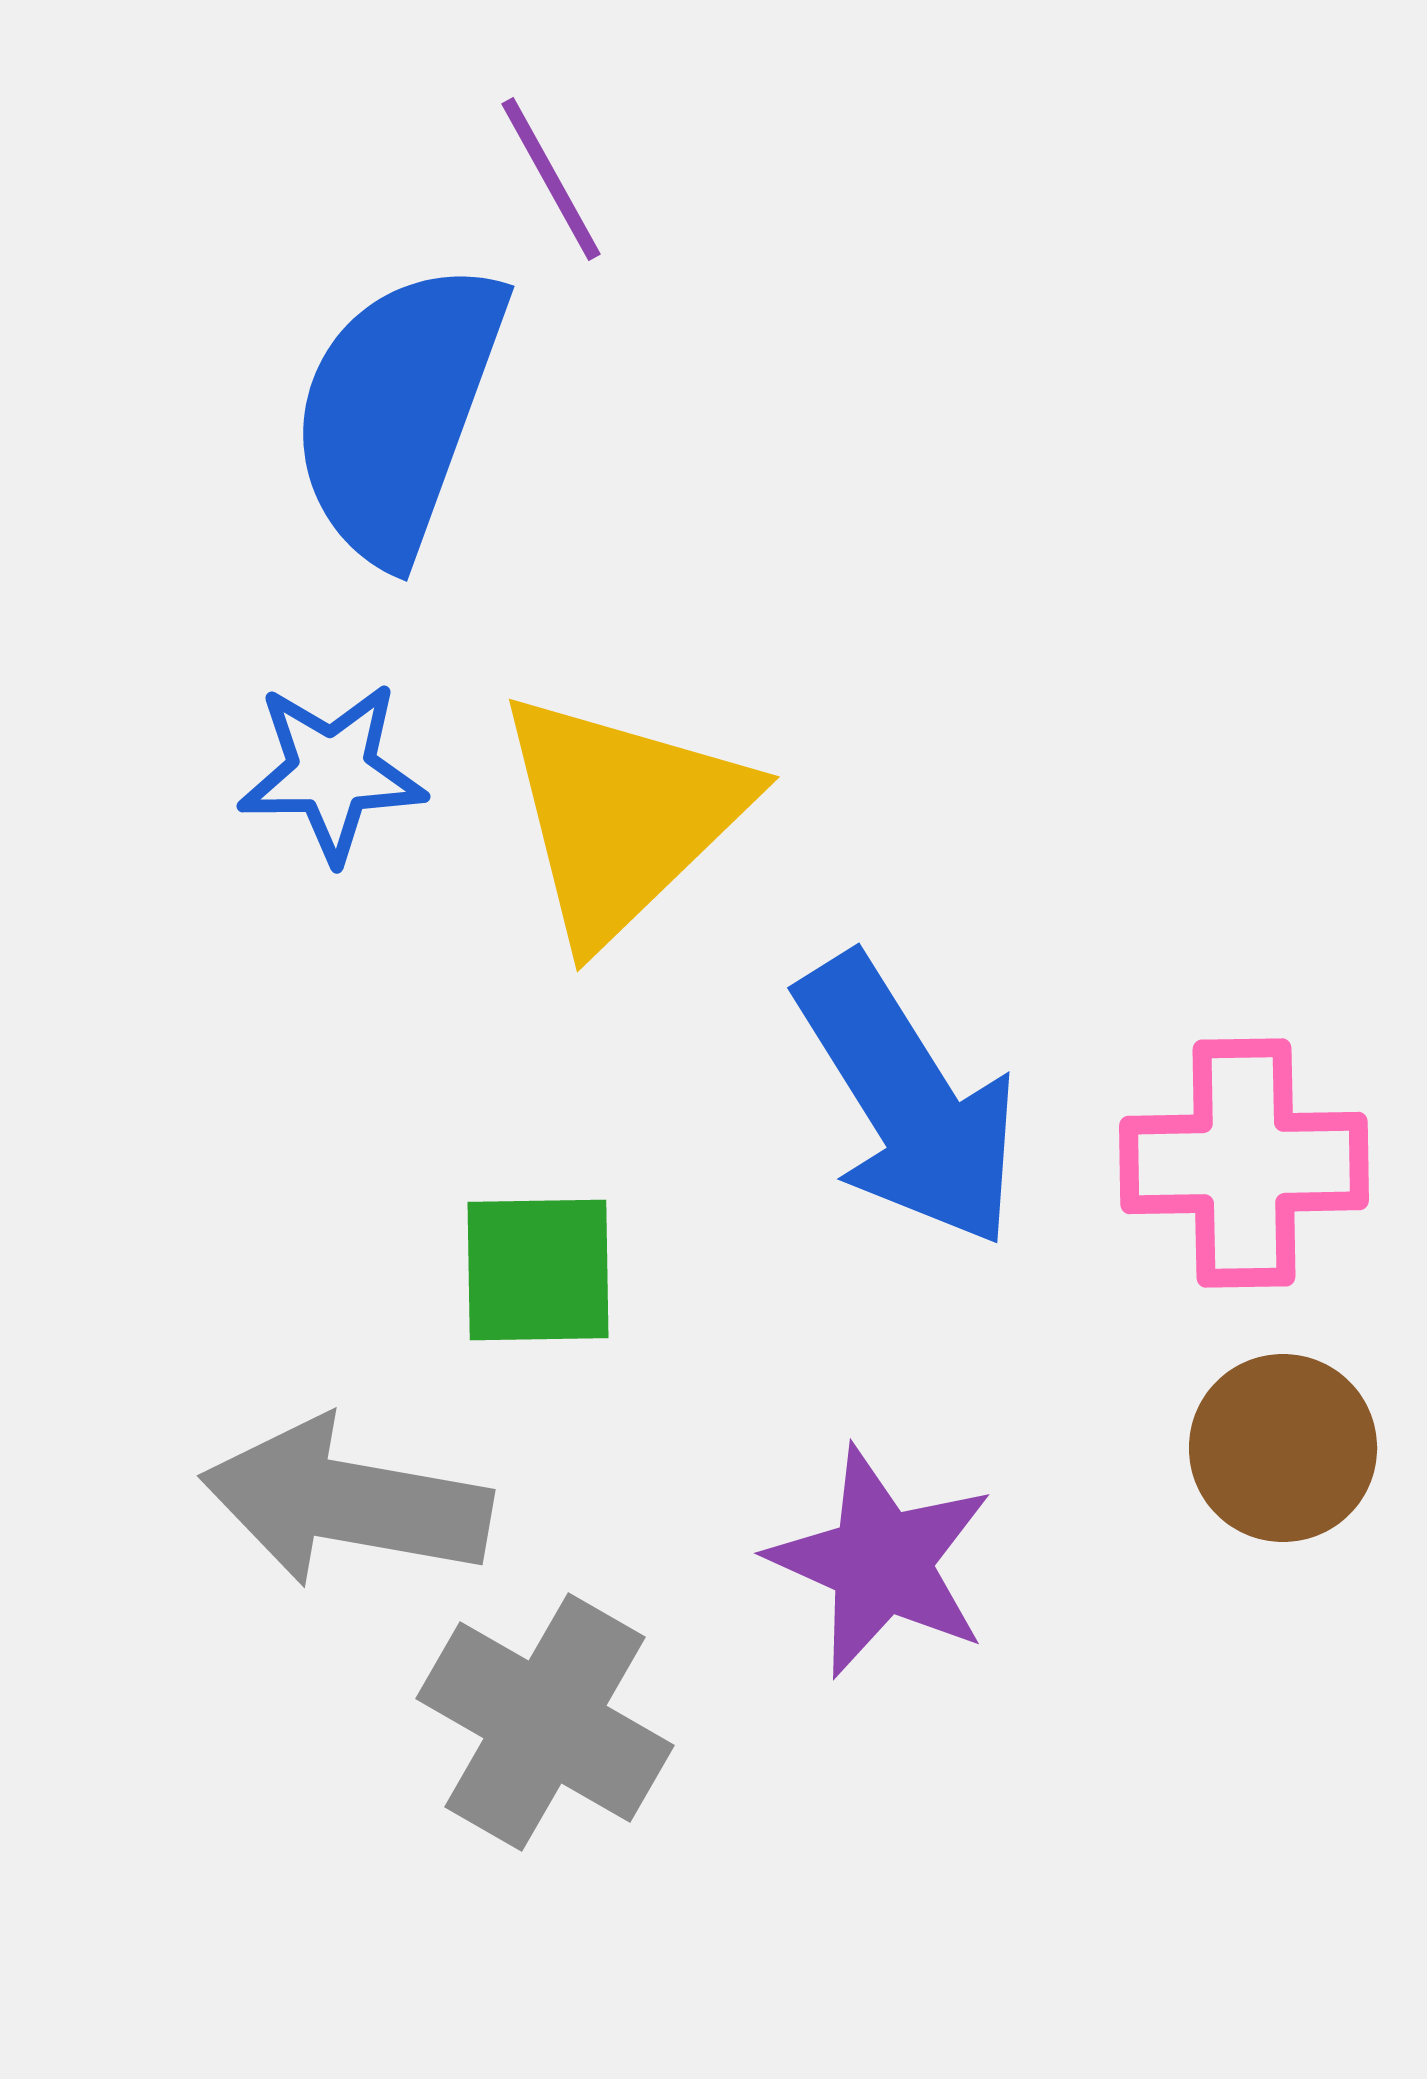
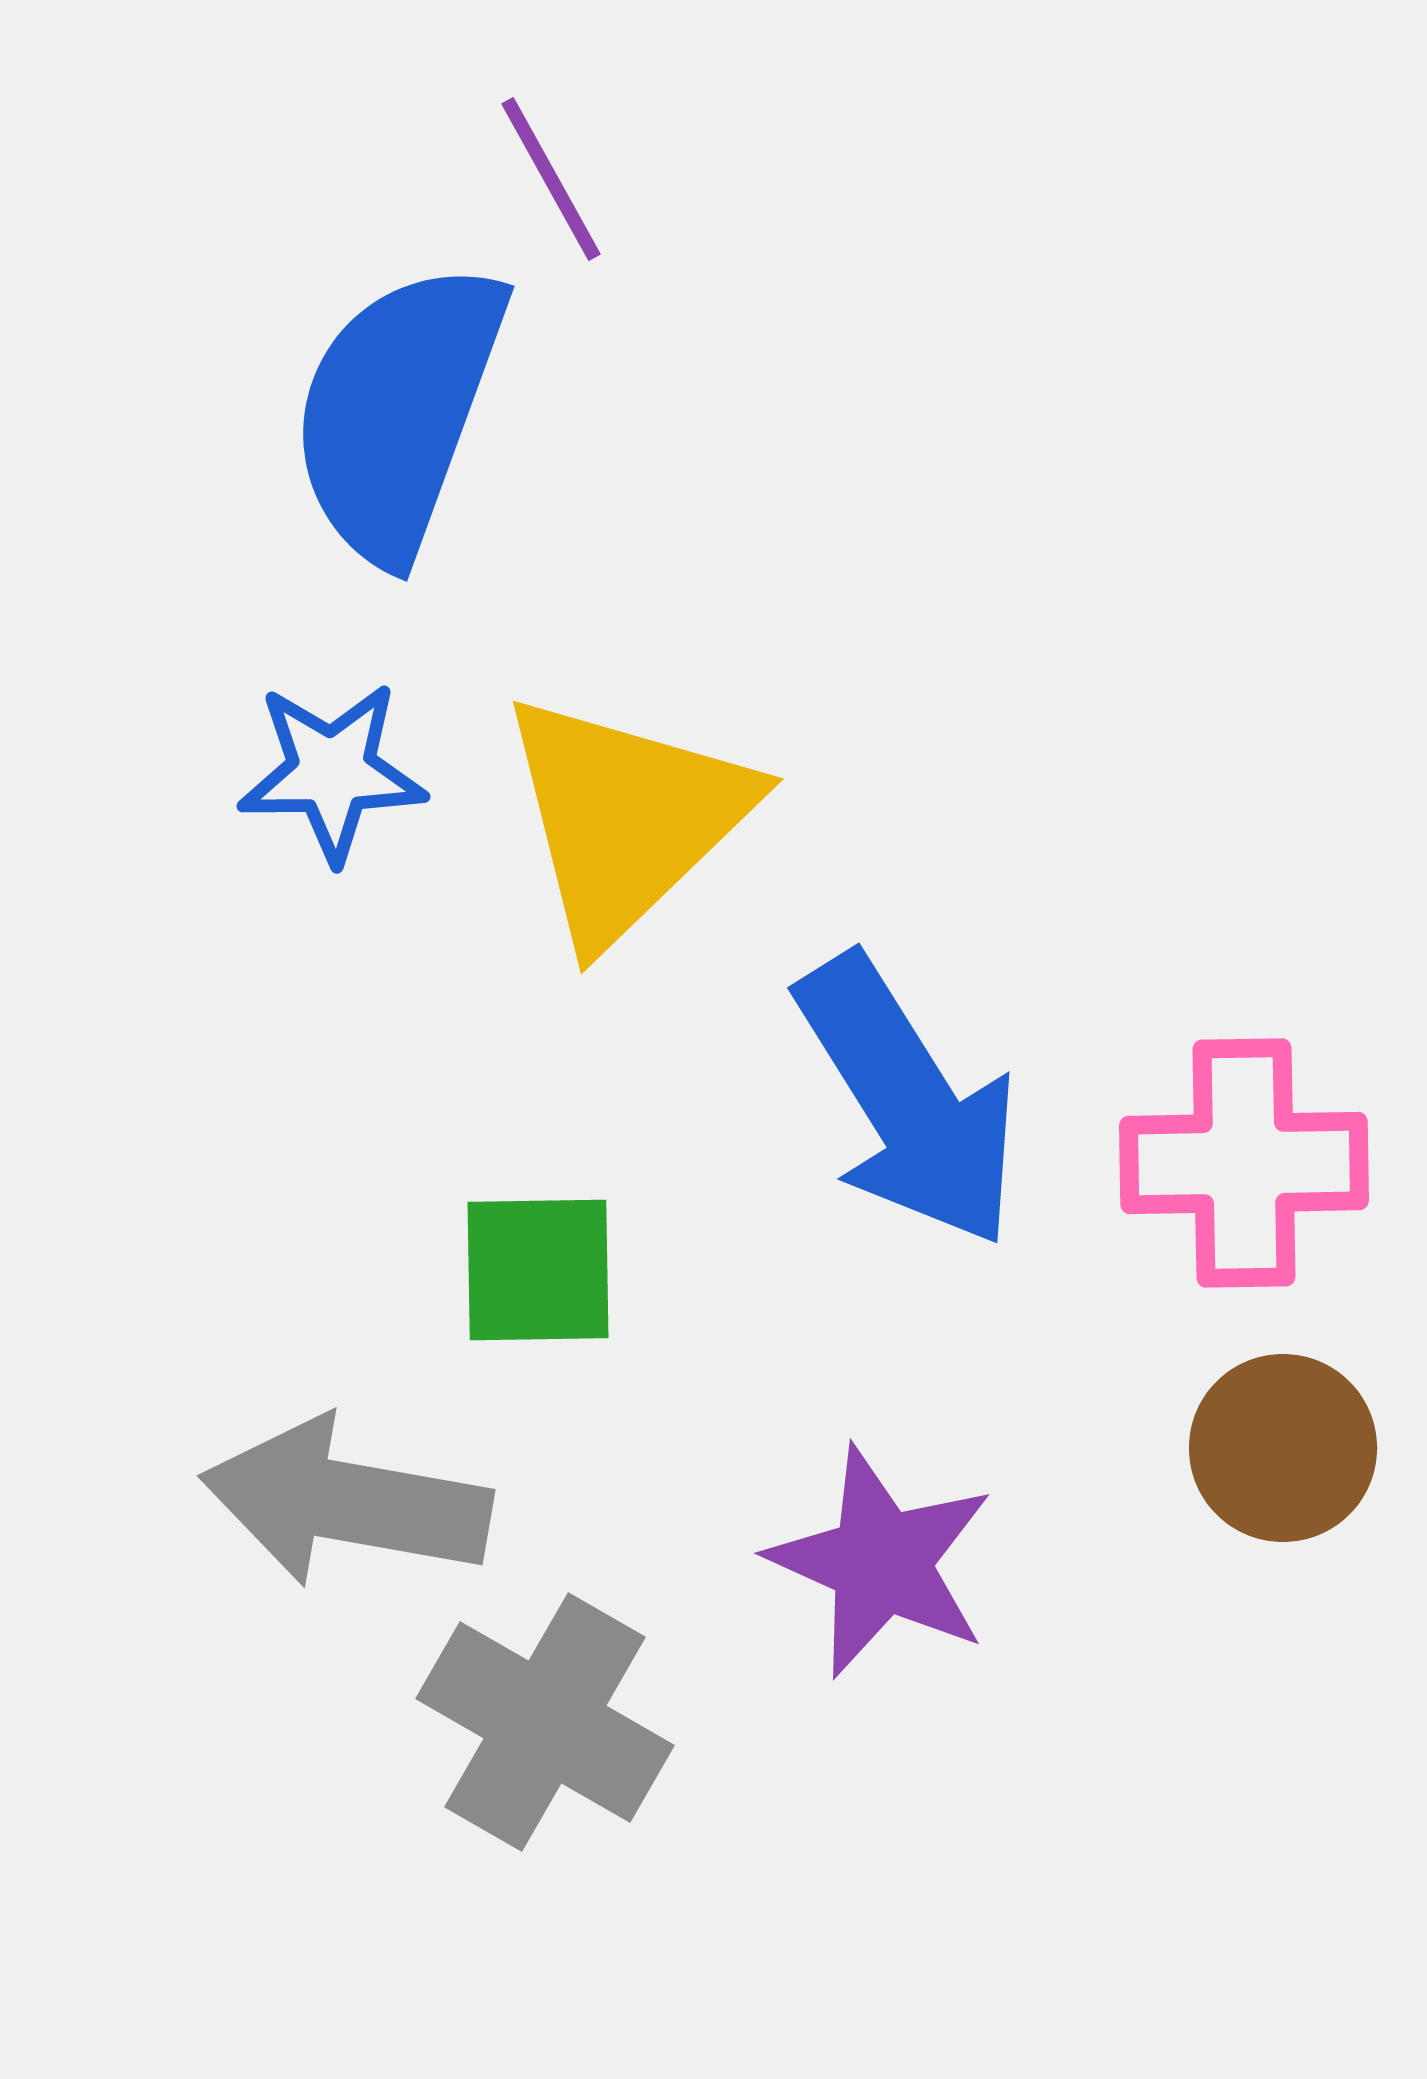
yellow triangle: moved 4 px right, 2 px down
